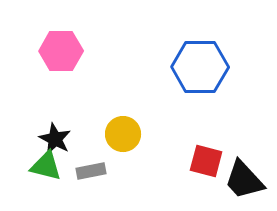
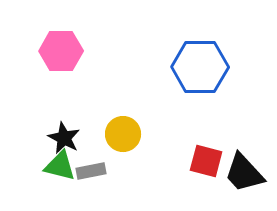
black star: moved 9 px right, 1 px up
green triangle: moved 14 px right
black trapezoid: moved 7 px up
